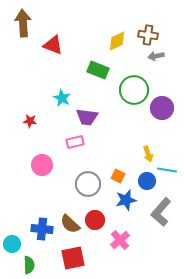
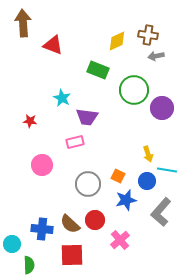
red square: moved 1 px left, 3 px up; rotated 10 degrees clockwise
